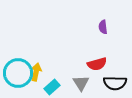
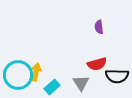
purple semicircle: moved 4 px left
cyan circle: moved 2 px down
black semicircle: moved 2 px right, 7 px up
